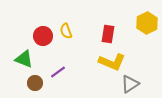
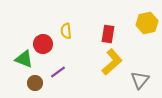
yellow hexagon: rotated 15 degrees clockwise
yellow semicircle: rotated 14 degrees clockwise
red circle: moved 8 px down
yellow L-shape: rotated 64 degrees counterclockwise
gray triangle: moved 10 px right, 4 px up; rotated 18 degrees counterclockwise
